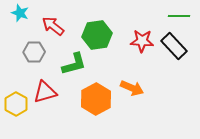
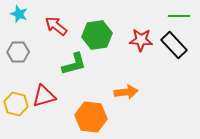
cyan star: moved 1 px left, 1 px down
red arrow: moved 3 px right
red star: moved 1 px left, 1 px up
black rectangle: moved 1 px up
gray hexagon: moved 16 px left
orange arrow: moved 6 px left, 4 px down; rotated 30 degrees counterclockwise
red triangle: moved 1 px left, 4 px down
orange hexagon: moved 5 px left, 18 px down; rotated 24 degrees counterclockwise
yellow hexagon: rotated 15 degrees counterclockwise
